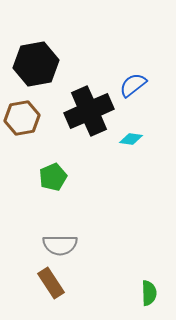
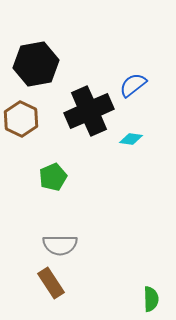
brown hexagon: moved 1 px left, 1 px down; rotated 24 degrees counterclockwise
green semicircle: moved 2 px right, 6 px down
